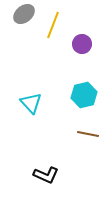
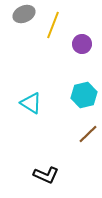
gray ellipse: rotated 15 degrees clockwise
cyan triangle: rotated 15 degrees counterclockwise
brown line: rotated 55 degrees counterclockwise
